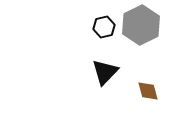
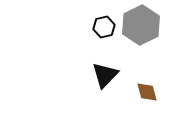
black triangle: moved 3 px down
brown diamond: moved 1 px left, 1 px down
